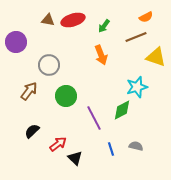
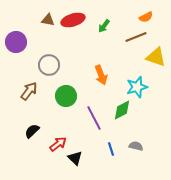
orange arrow: moved 20 px down
